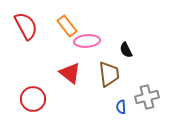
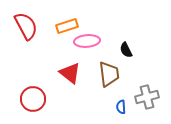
orange rectangle: rotated 70 degrees counterclockwise
